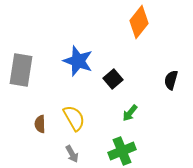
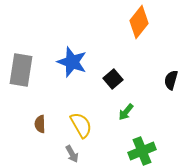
blue star: moved 6 px left, 1 px down
green arrow: moved 4 px left, 1 px up
yellow semicircle: moved 7 px right, 7 px down
green cross: moved 20 px right
